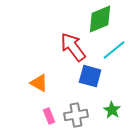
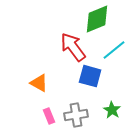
green diamond: moved 3 px left
